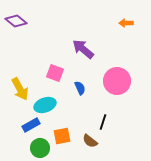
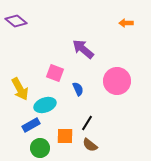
blue semicircle: moved 2 px left, 1 px down
black line: moved 16 px left, 1 px down; rotated 14 degrees clockwise
orange square: moved 3 px right; rotated 12 degrees clockwise
brown semicircle: moved 4 px down
